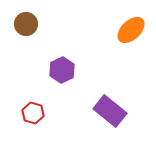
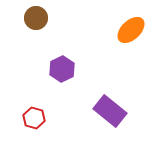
brown circle: moved 10 px right, 6 px up
purple hexagon: moved 1 px up
red hexagon: moved 1 px right, 5 px down
